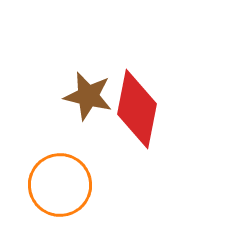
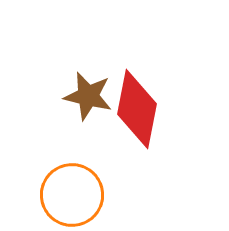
orange circle: moved 12 px right, 10 px down
